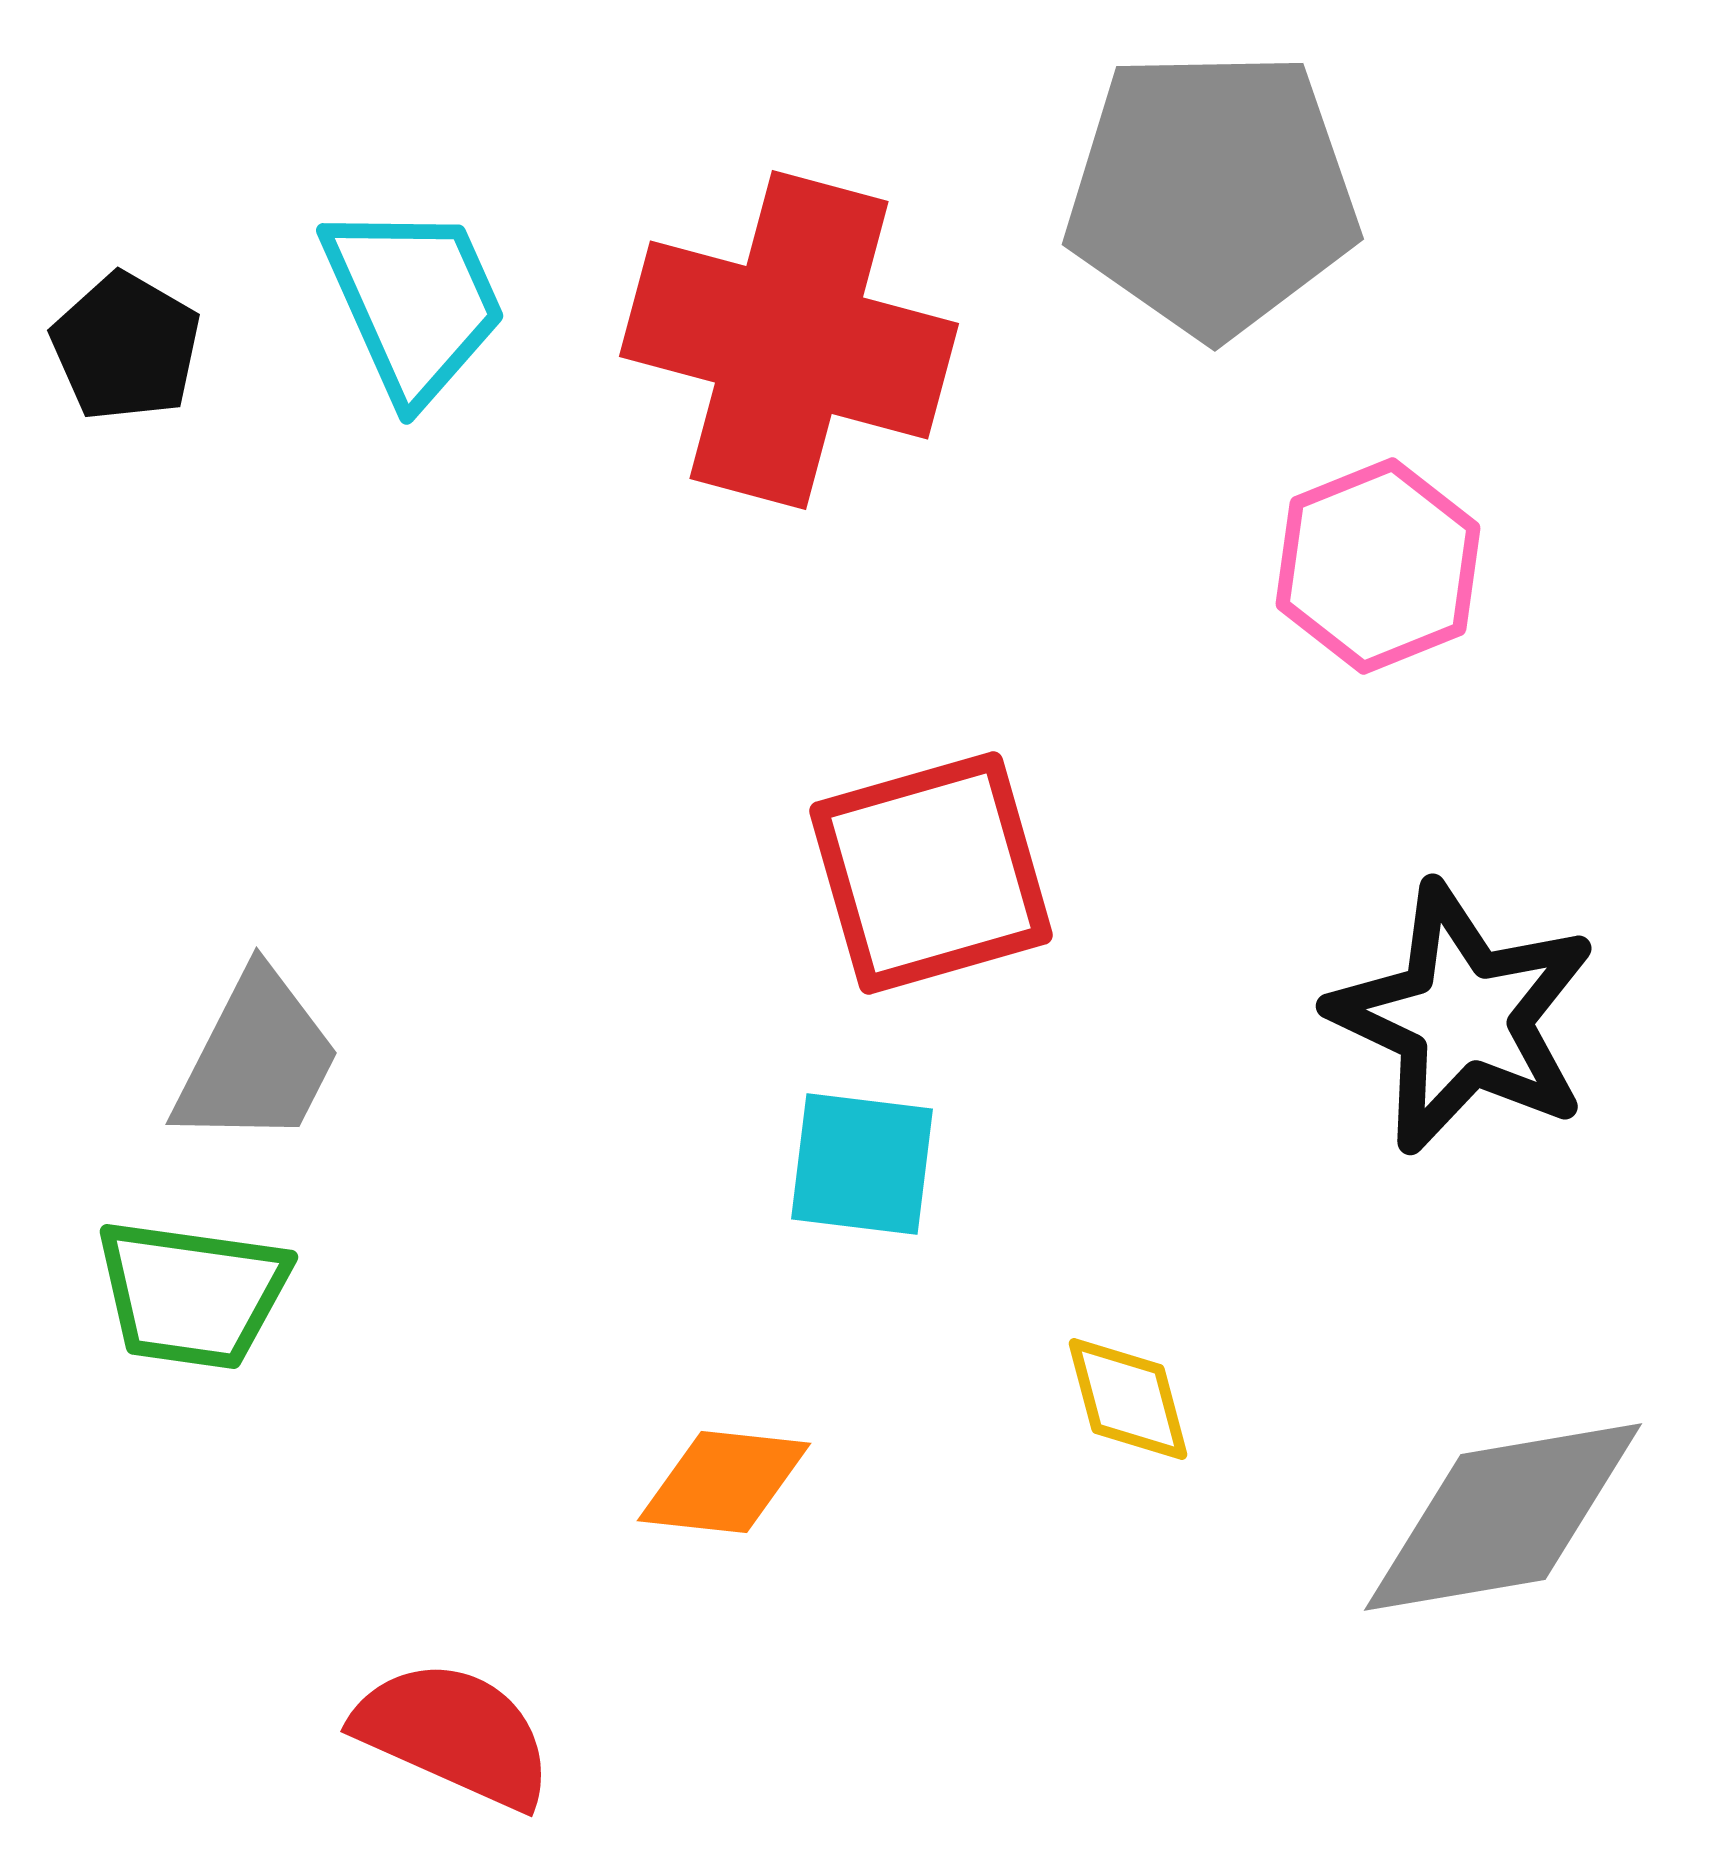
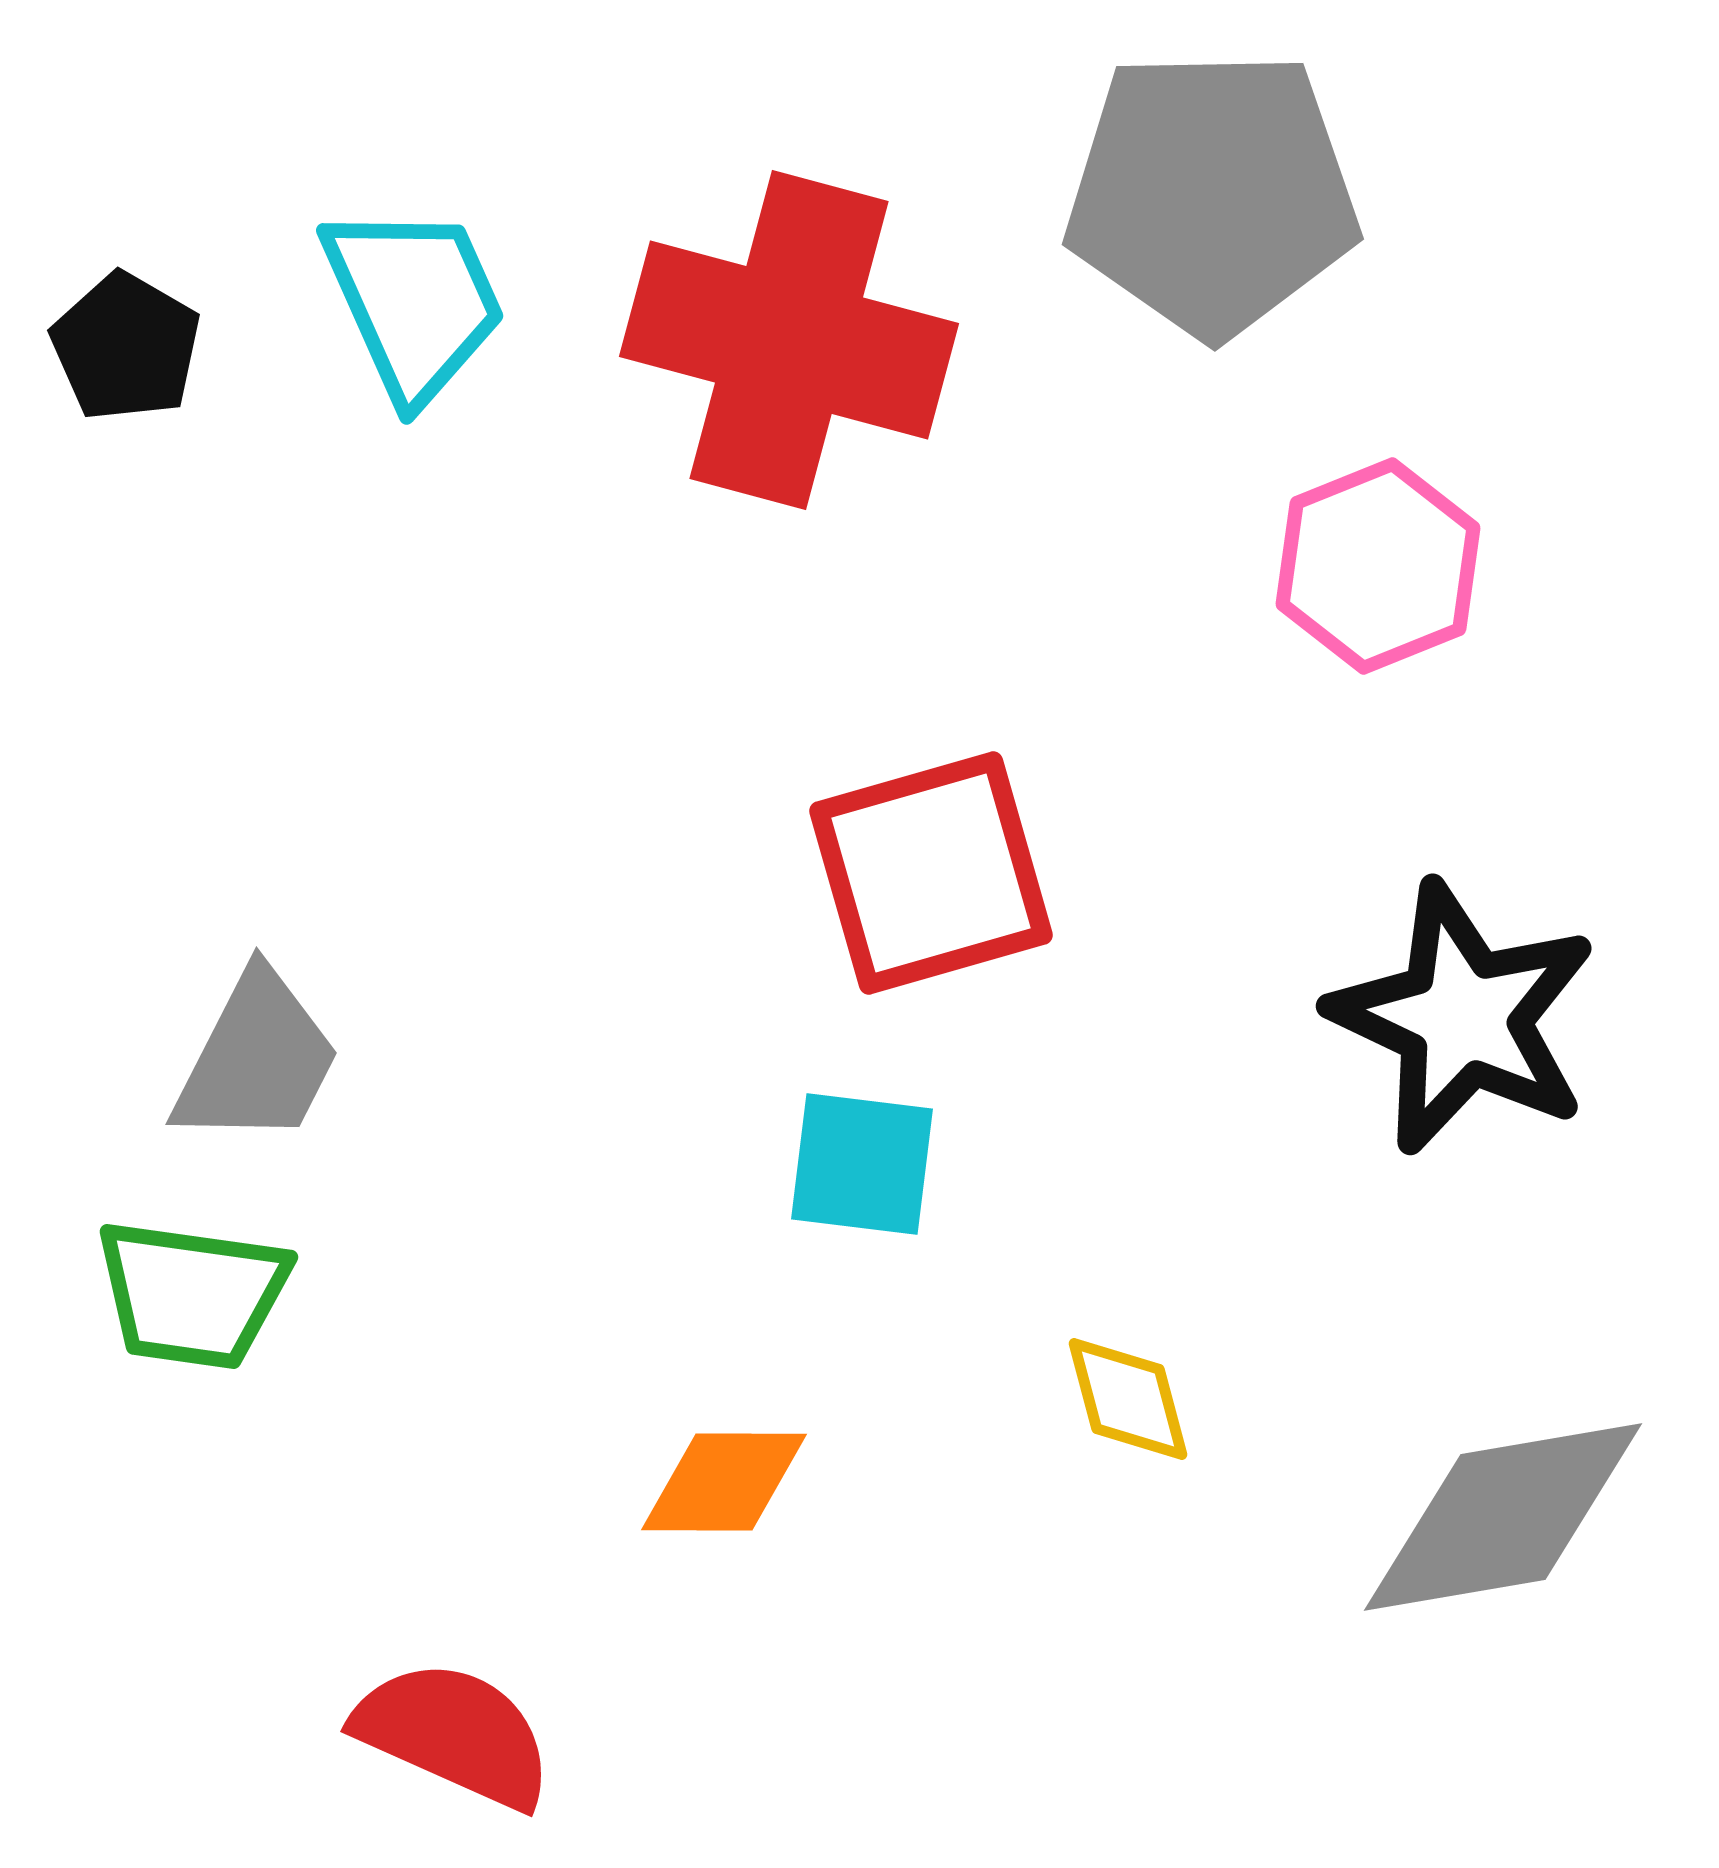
orange diamond: rotated 6 degrees counterclockwise
